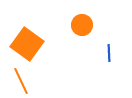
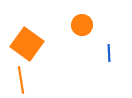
orange line: moved 1 px up; rotated 16 degrees clockwise
